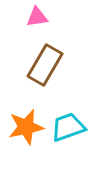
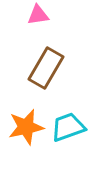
pink triangle: moved 1 px right, 2 px up
brown rectangle: moved 1 px right, 3 px down
